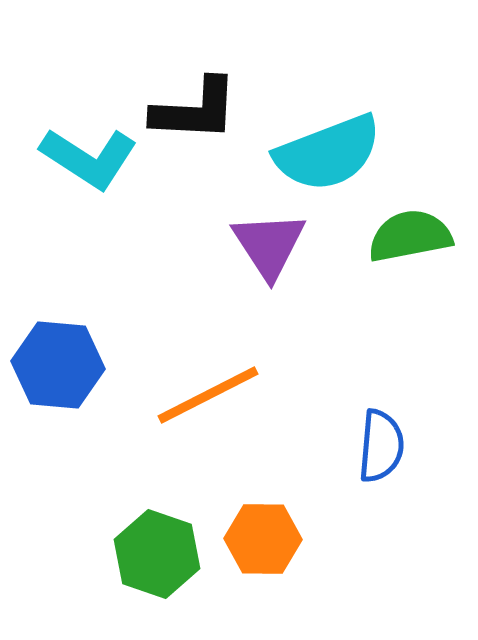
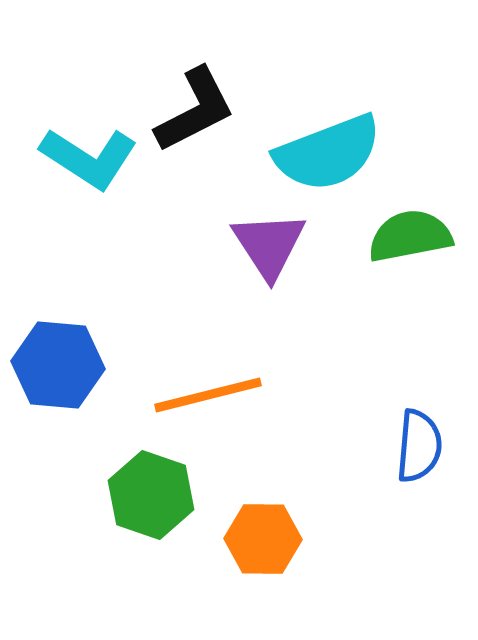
black L-shape: rotated 30 degrees counterclockwise
orange line: rotated 13 degrees clockwise
blue semicircle: moved 38 px right
green hexagon: moved 6 px left, 59 px up
